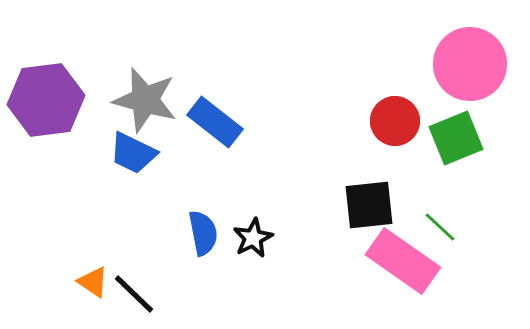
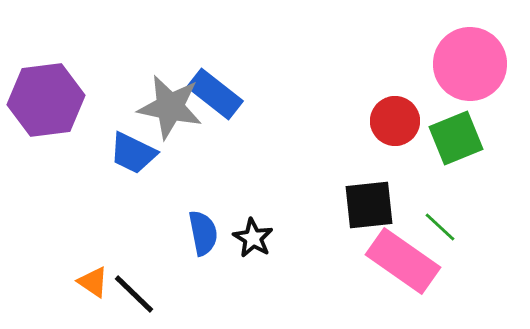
gray star: moved 25 px right, 7 px down; rotated 4 degrees counterclockwise
blue rectangle: moved 28 px up
black star: rotated 15 degrees counterclockwise
